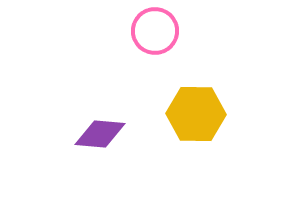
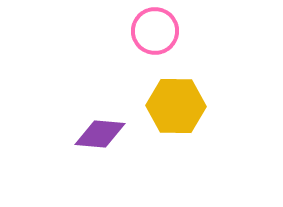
yellow hexagon: moved 20 px left, 8 px up
